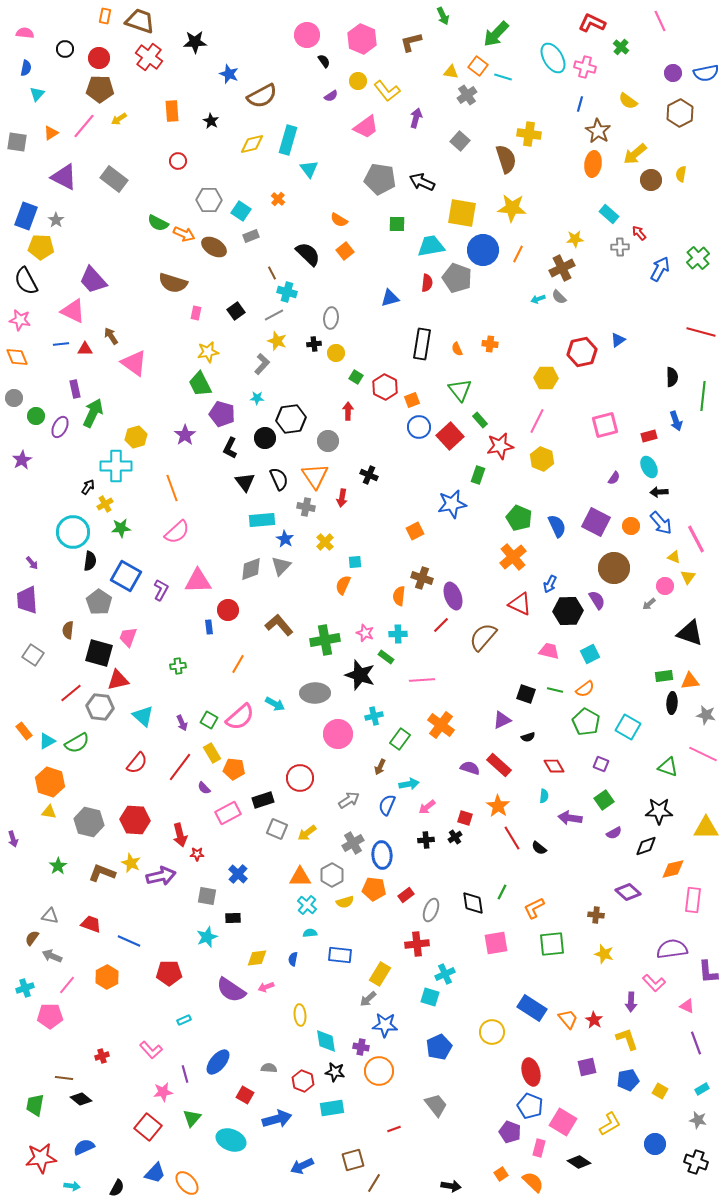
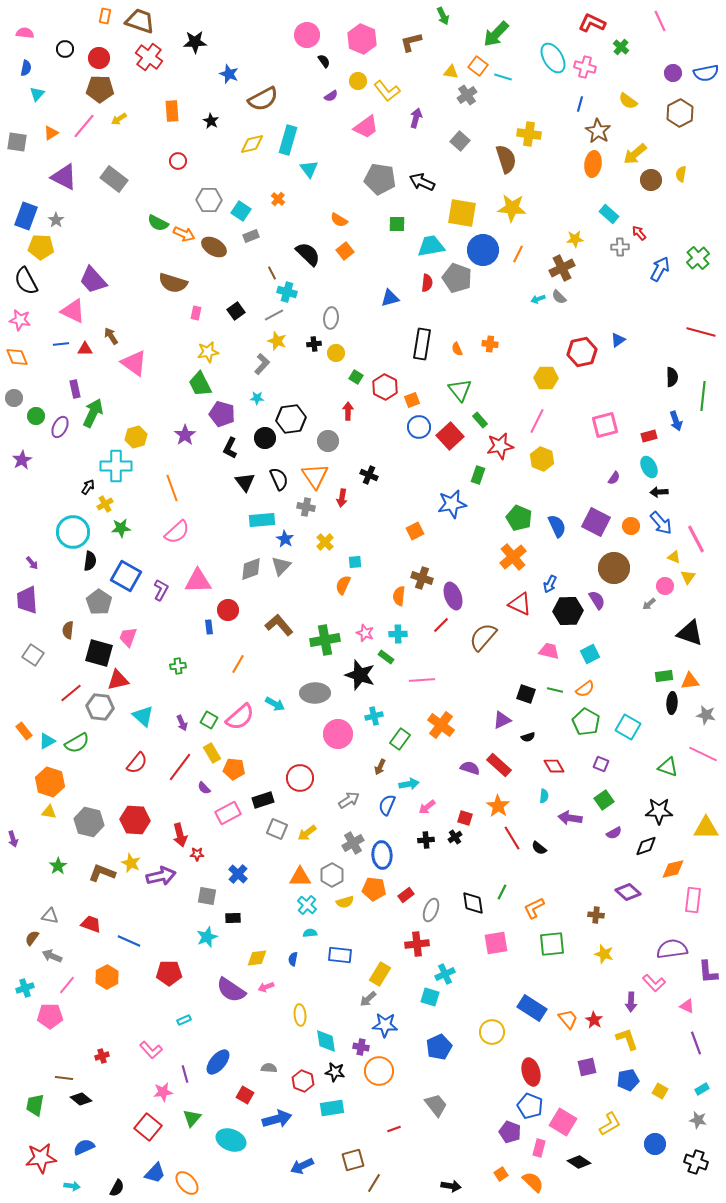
brown semicircle at (262, 96): moved 1 px right, 3 px down
